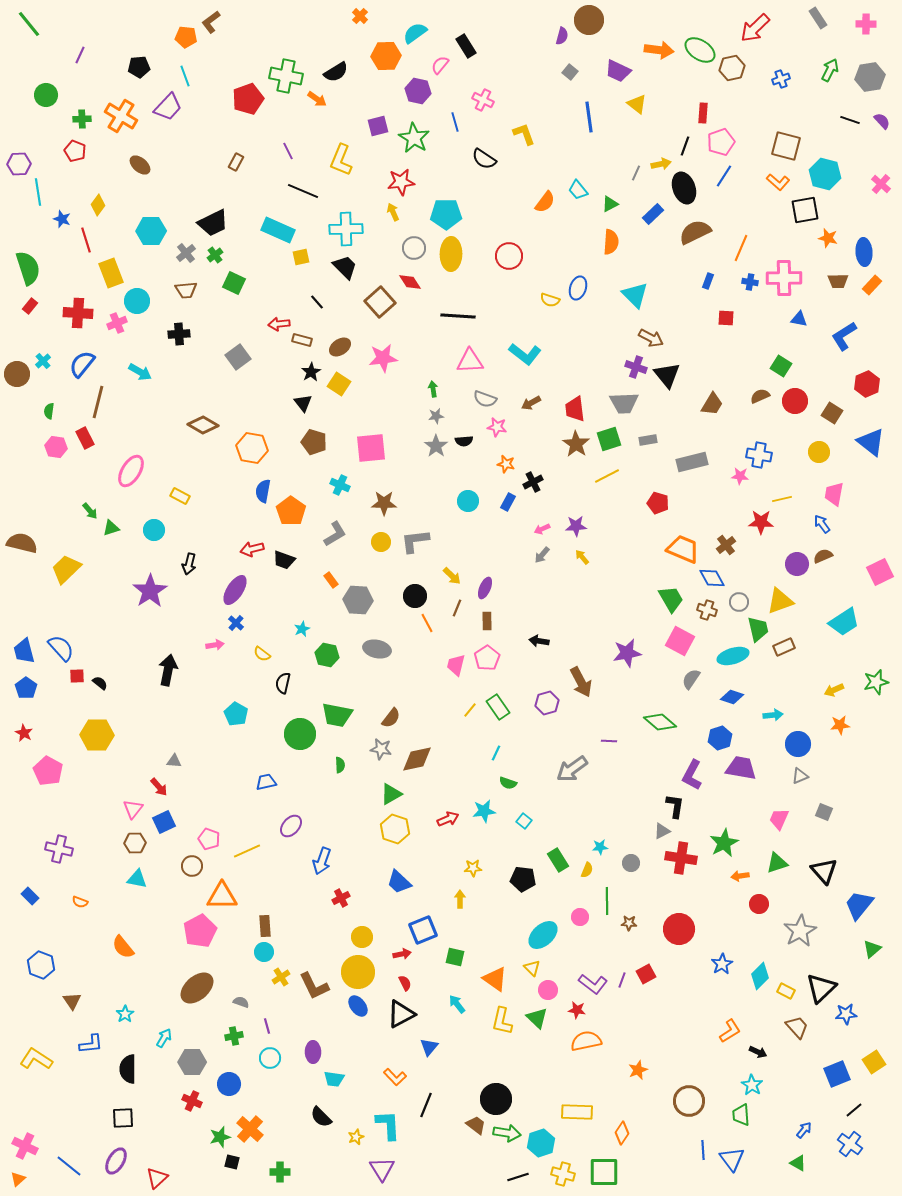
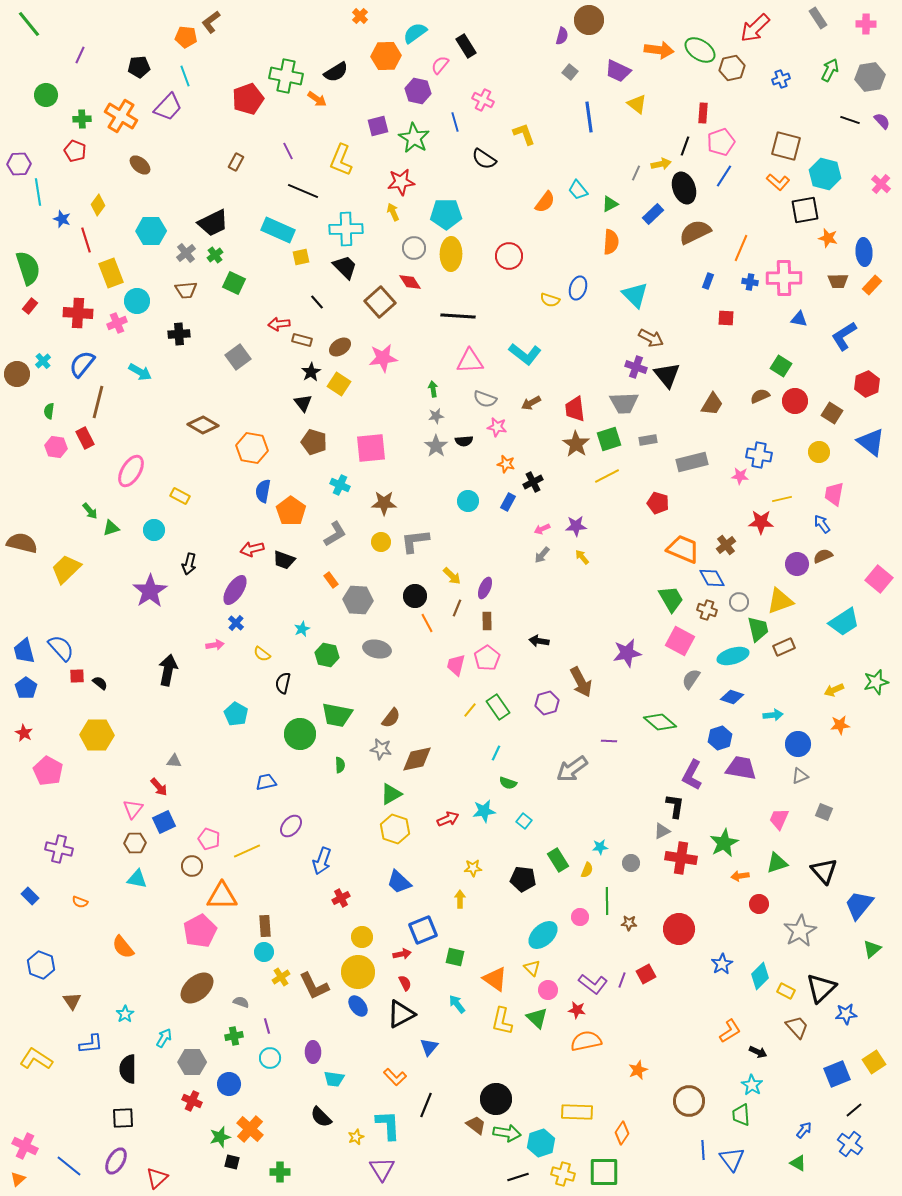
pink square at (880, 572): moved 1 px left, 7 px down; rotated 24 degrees counterclockwise
